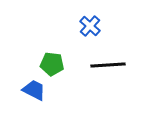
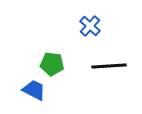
black line: moved 1 px right, 1 px down
